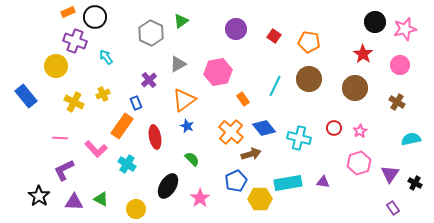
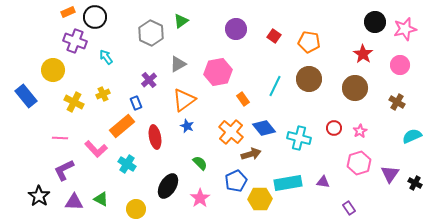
yellow circle at (56, 66): moved 3 px left, 4 px down
orange rectangle at (122, 126): rotated 15 degrees clockwise
cyan semicircle at (411, 139): moved 1 px right, 3 px up; rotated 12 degrees counterclockwise
green semicircle at (192, 159): moved 8 px right, 4 px down
purple rectangle at (393, 208): moved 44 px left
